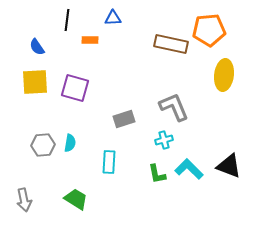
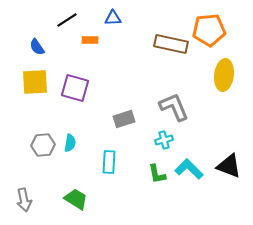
black line: rotated 50 degrees clockwise
